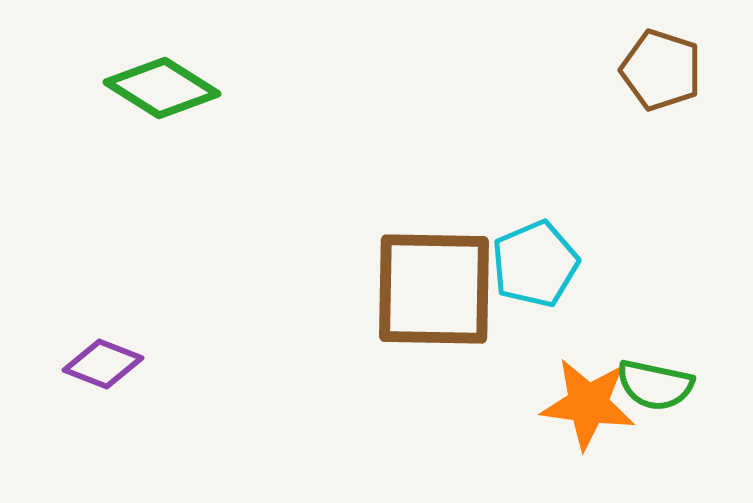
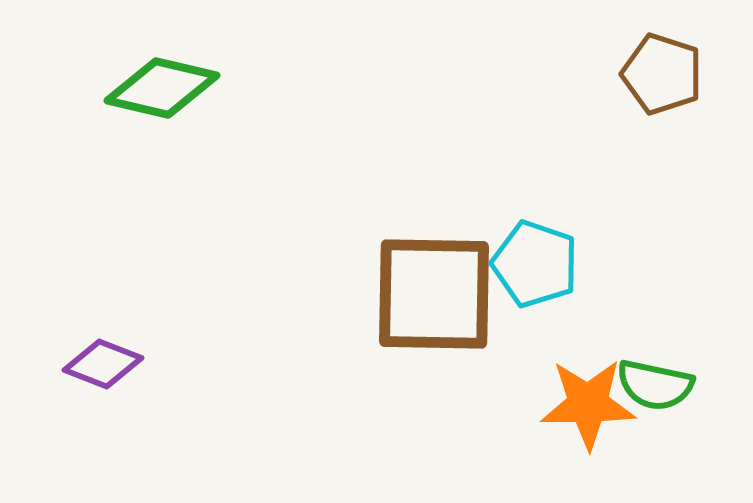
brown pentagon: moved 1 px right, 4 px down
green diamond: rotated 19 degrees counterclockwise
cyan pentagon: rotated 30 degrees counterclockwise
brown square: moved 5 px down
orange star: rotated 8 degrees counterclockwise
